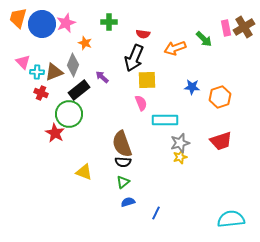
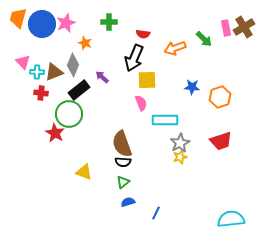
red cross: rotated 16 degrees counterclockwise
gray star: rotated 12 degrees counterclockwise
